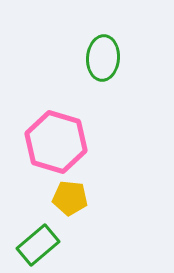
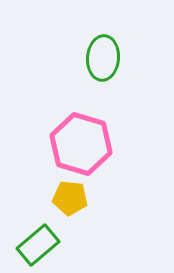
pink hexagon: moved 25 px right, 2 px down
